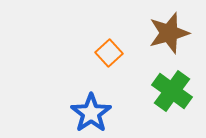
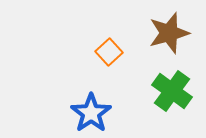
orange square: moved 1 px up
